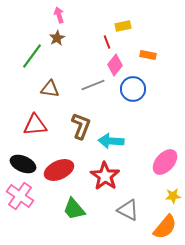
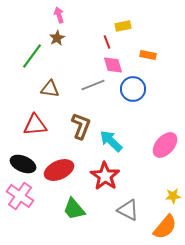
pink diamond: moved 2 px left; rotated 55 degrees counterclockwise
cyan arrow: rotated 40 degrees clockwise
pink ellipse: moved 17 px up
